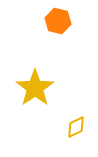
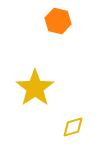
yellow diamond: moved 3 px left; rotated 10 degrees clockwise
